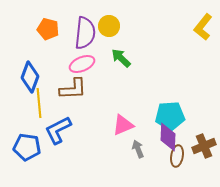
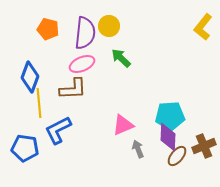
blue pentagon: moved 2 px left, 1 px down
brown ellipse: rotated 30 degrees clockwise
